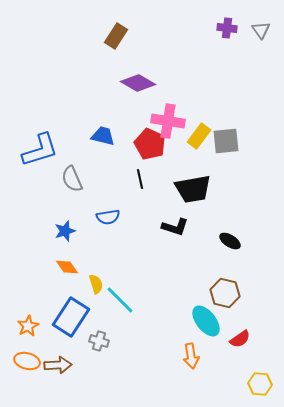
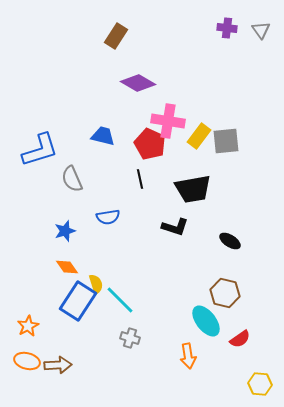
blue rectangle: moved 7 px right, 16 px up
gray cross: moved 31 px right, 3 px up
orange arrow: moved 3 px left
